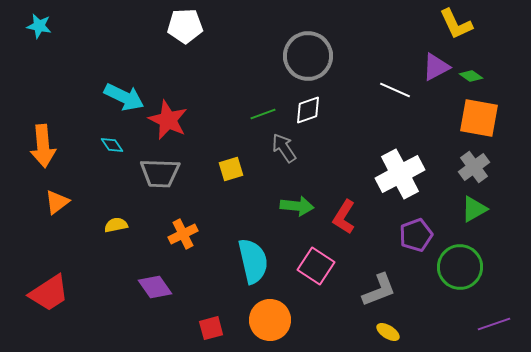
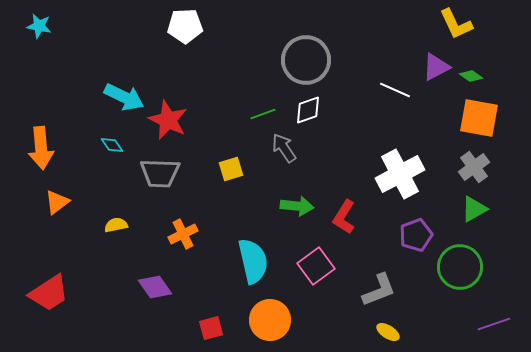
gray circle: moved 2 px left, 4 px down
orange arrow: moved 2 px left, 2 px down
pink square: rotated 21 degrees clockwise
